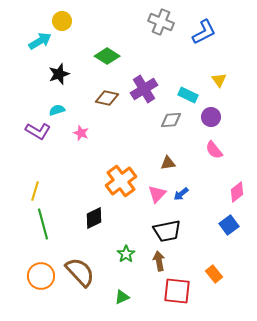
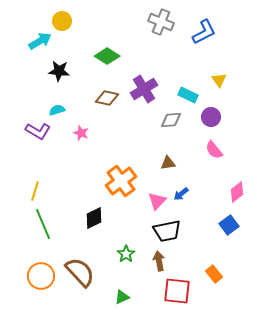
black star: moved 3 px up; rotated 25 degrees clockwise
pink triangle: moved 7 px down
green line: rotated 8 degrees counterclockwise
